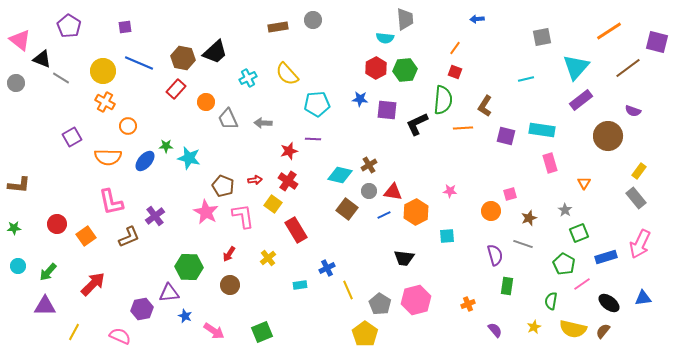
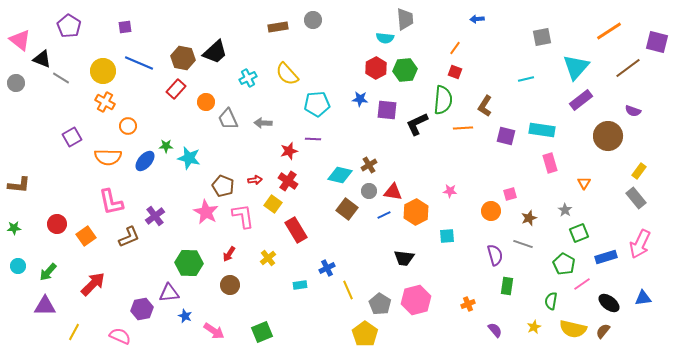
green hexagon at (189, 267): moved 4 px up
